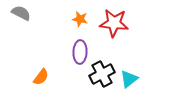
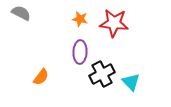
cyan triangle: moved 2 px right, 3 px down; rotated 36 degrees counterclockwise
